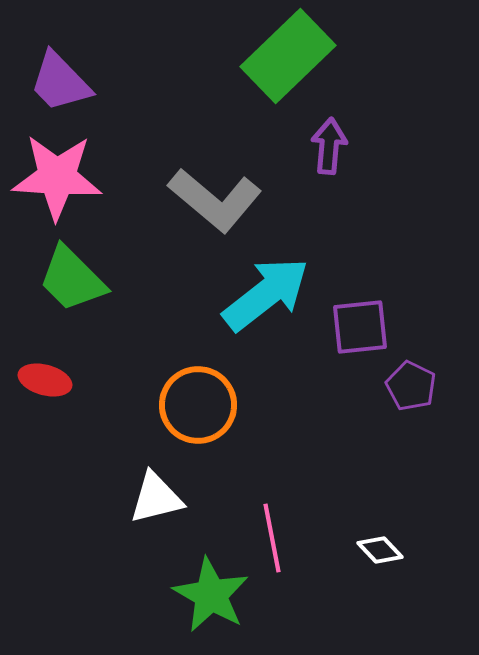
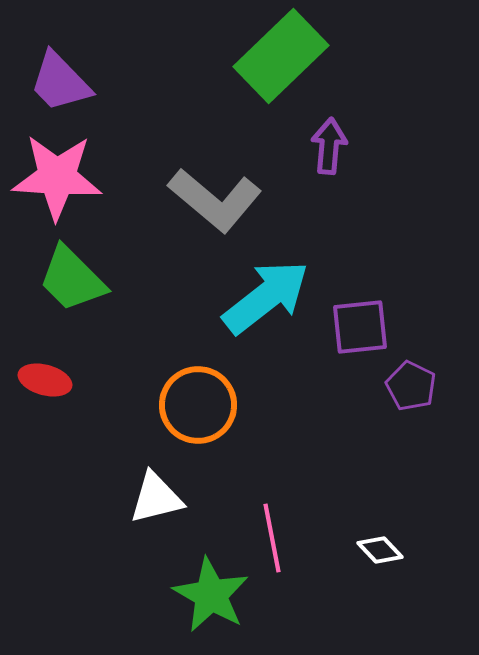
green rectangle: moved 7 px left
cyan arrow: moved 3 px down
